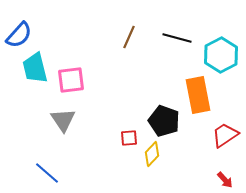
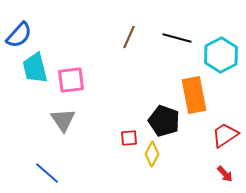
orange rectangle: moved 4 px left
yellow diamond: rotated 15 degrees counterclockwise
red arrow: moved 6 px up
